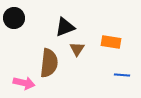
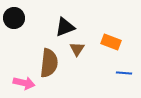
orange rectangle: rotated 12 degrees clockwise
blue line: moved 2 px right, 2 px up
